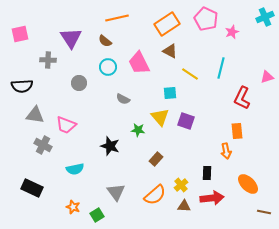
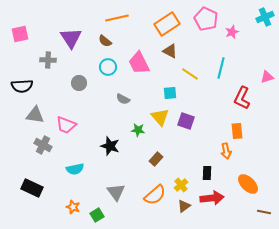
brown triangle at (184, 206): rotated 40 degrees counterclockwise
